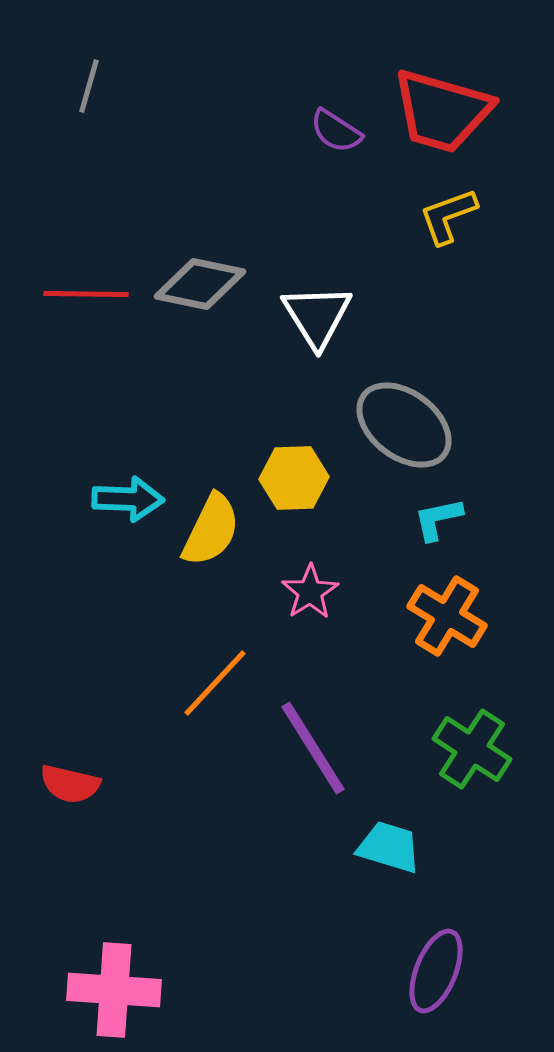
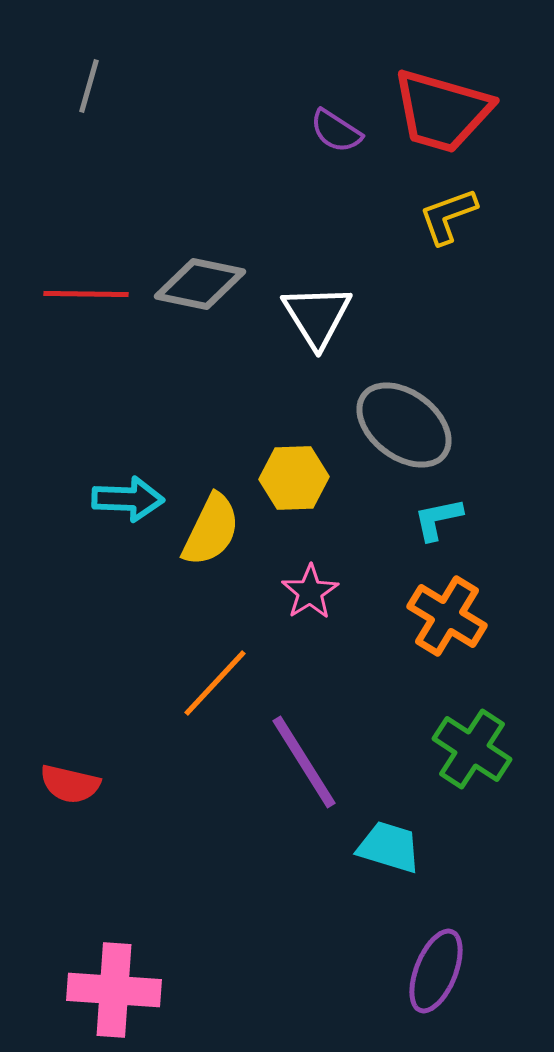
purple line: moved 9 px left, 14 px down
